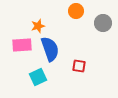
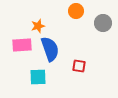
cyan square: rotated 24 degrees clockwise
